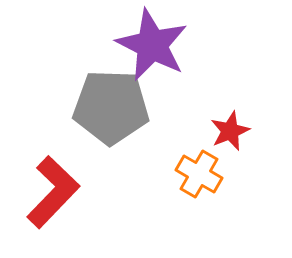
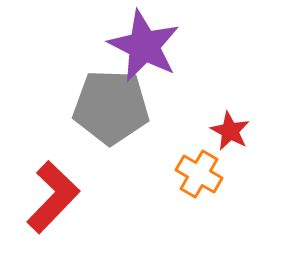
purple star: moved 8 px left, 1 px down
red star: rotated 21 degrees counterclockwise
red L-shape: moved 5 px down
